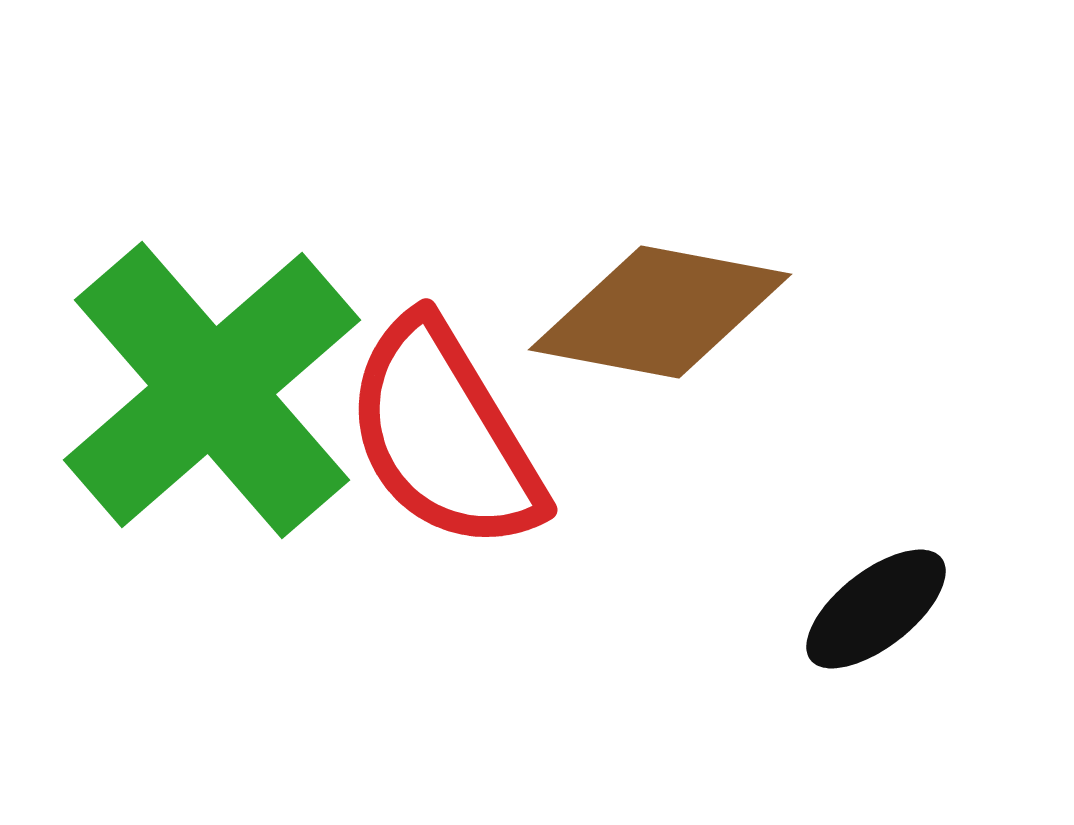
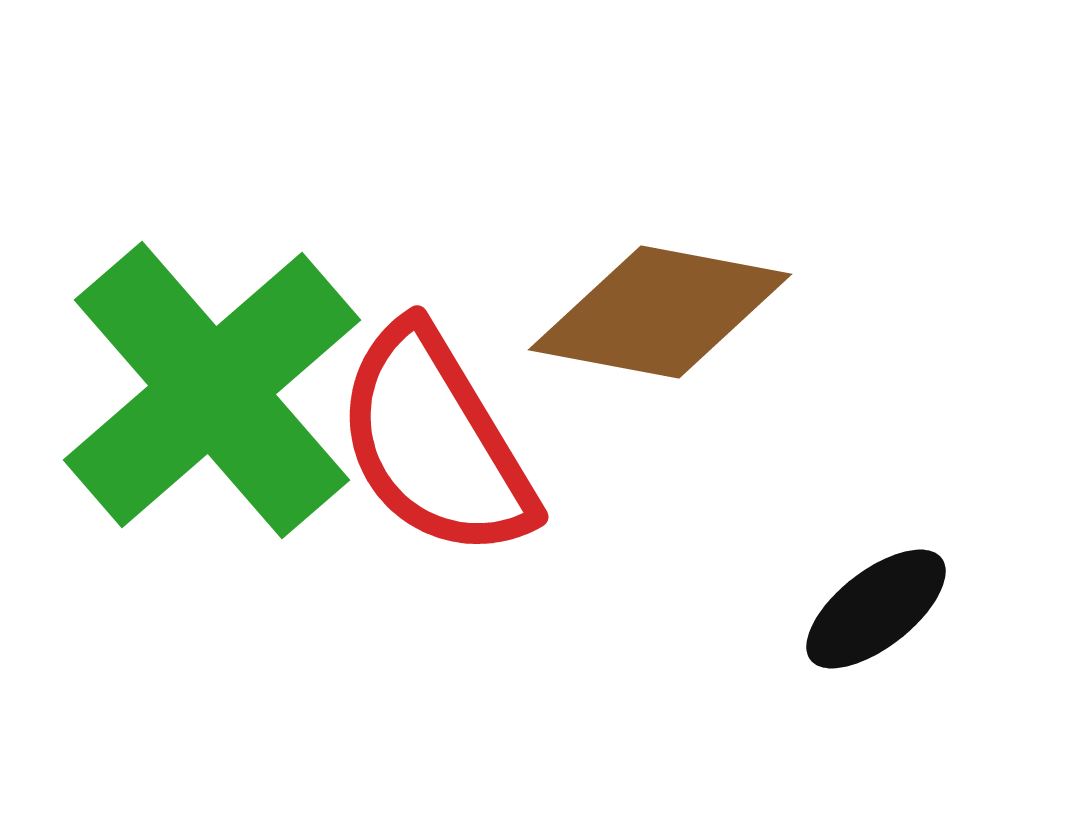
red semicircle: moved 9 px left, 7 px down
